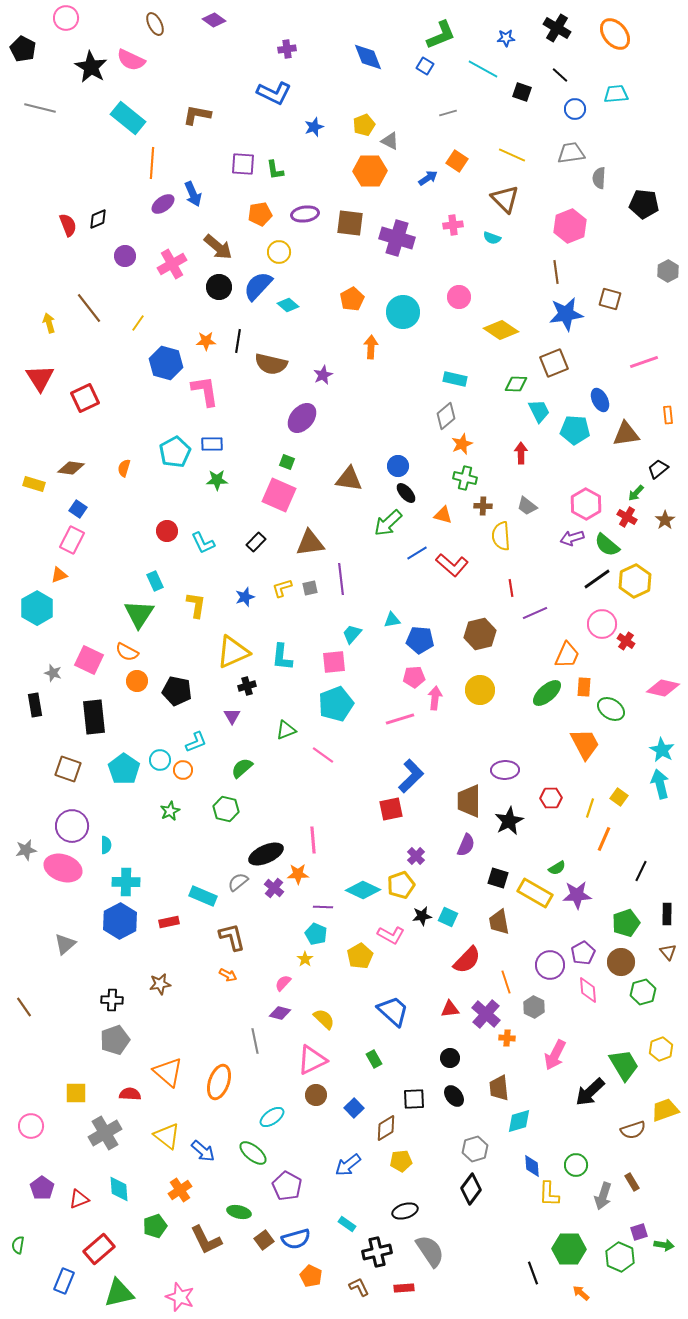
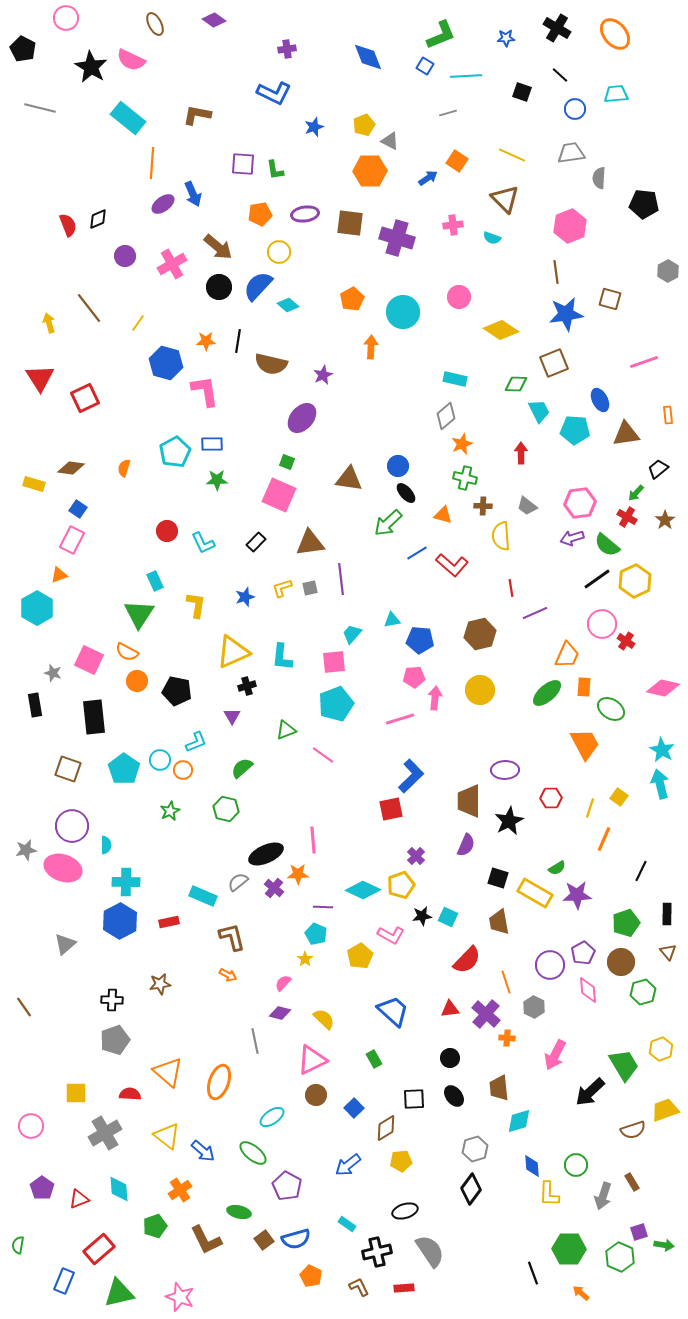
cyan line at (483, 69): moved 17 px left, 7 px down; rotated 32 degrees counterclockwise
pink hexagon at (586, 504): moved 6 px left, 1 px up; rotated 24 degrees clockwise
